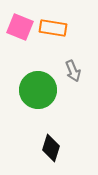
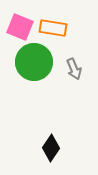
gray arrow: moved 1 px right, 2 px up
green circle: moved 4 px left, 28 px up
black diamond: rotated 16 degrees clockwise
